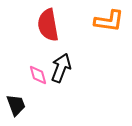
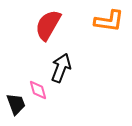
red semicircle: rotated 40 degrees clockwise
pink diamond: moved 15 px down
black trapezoid: moved 1 px up
